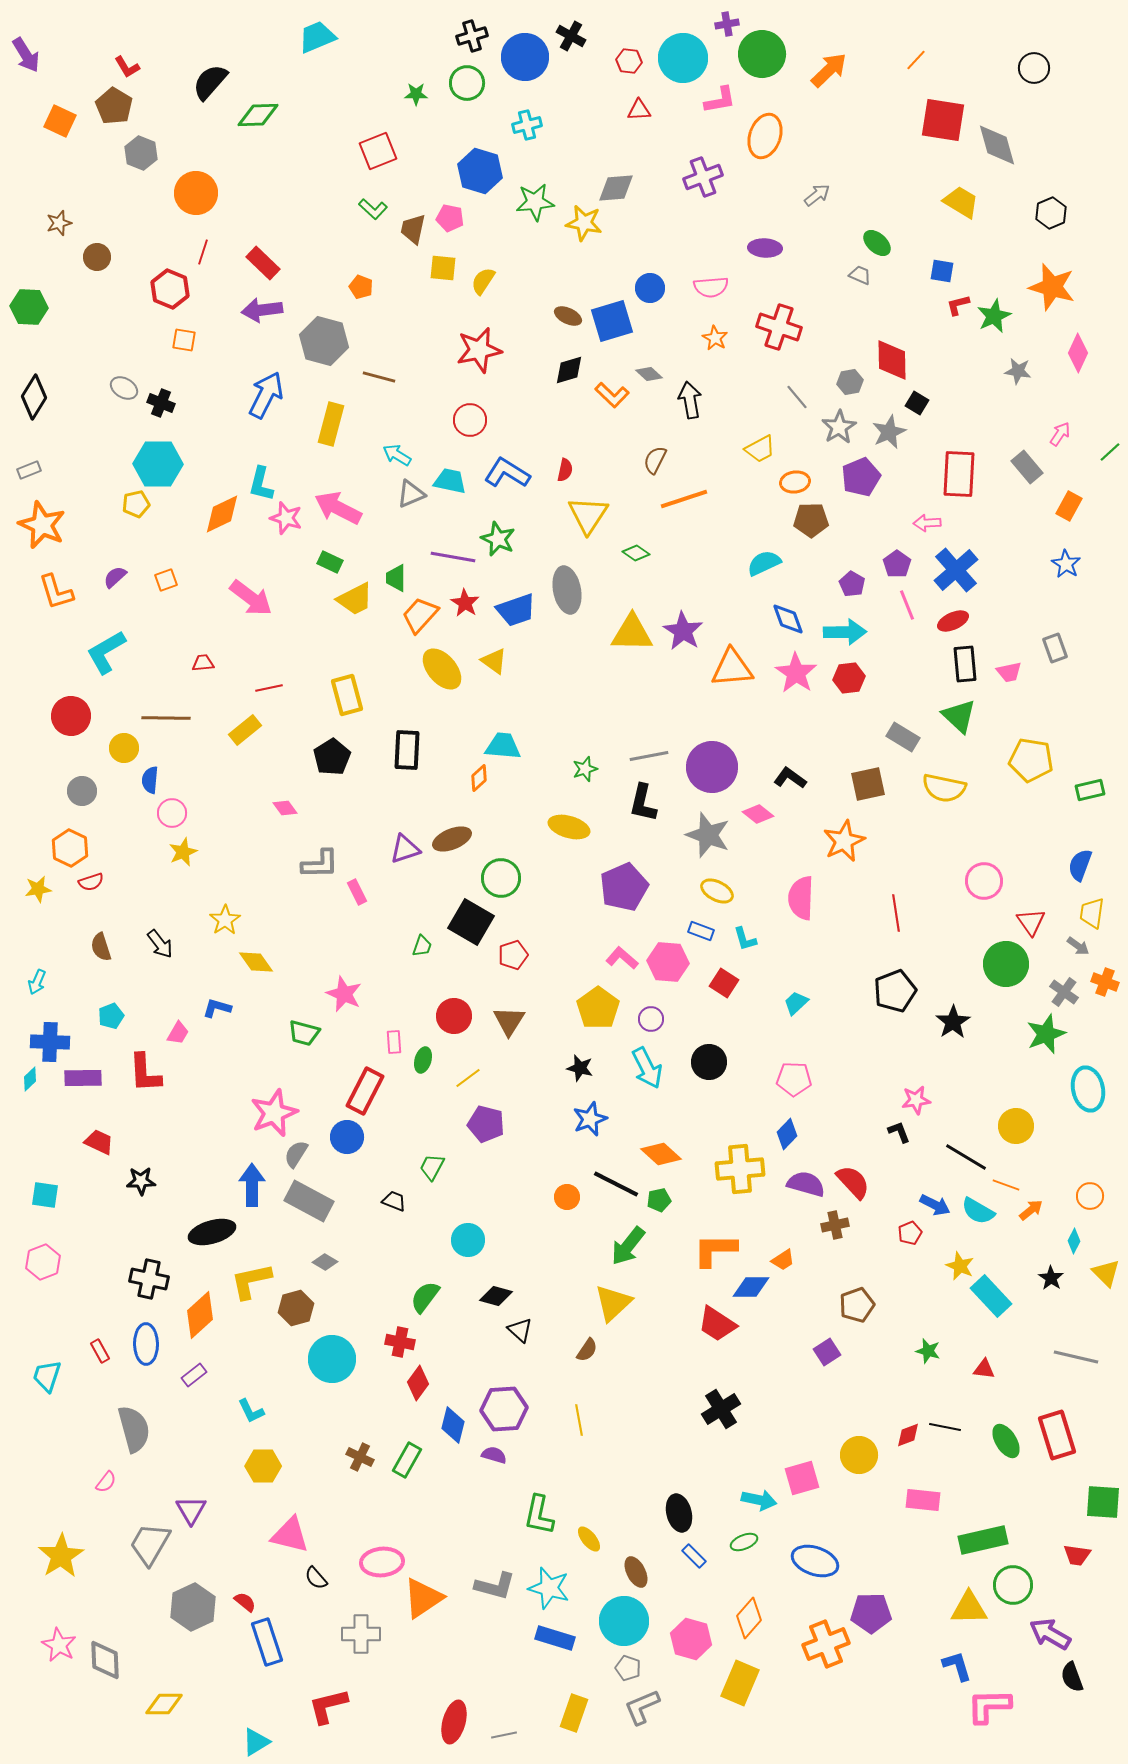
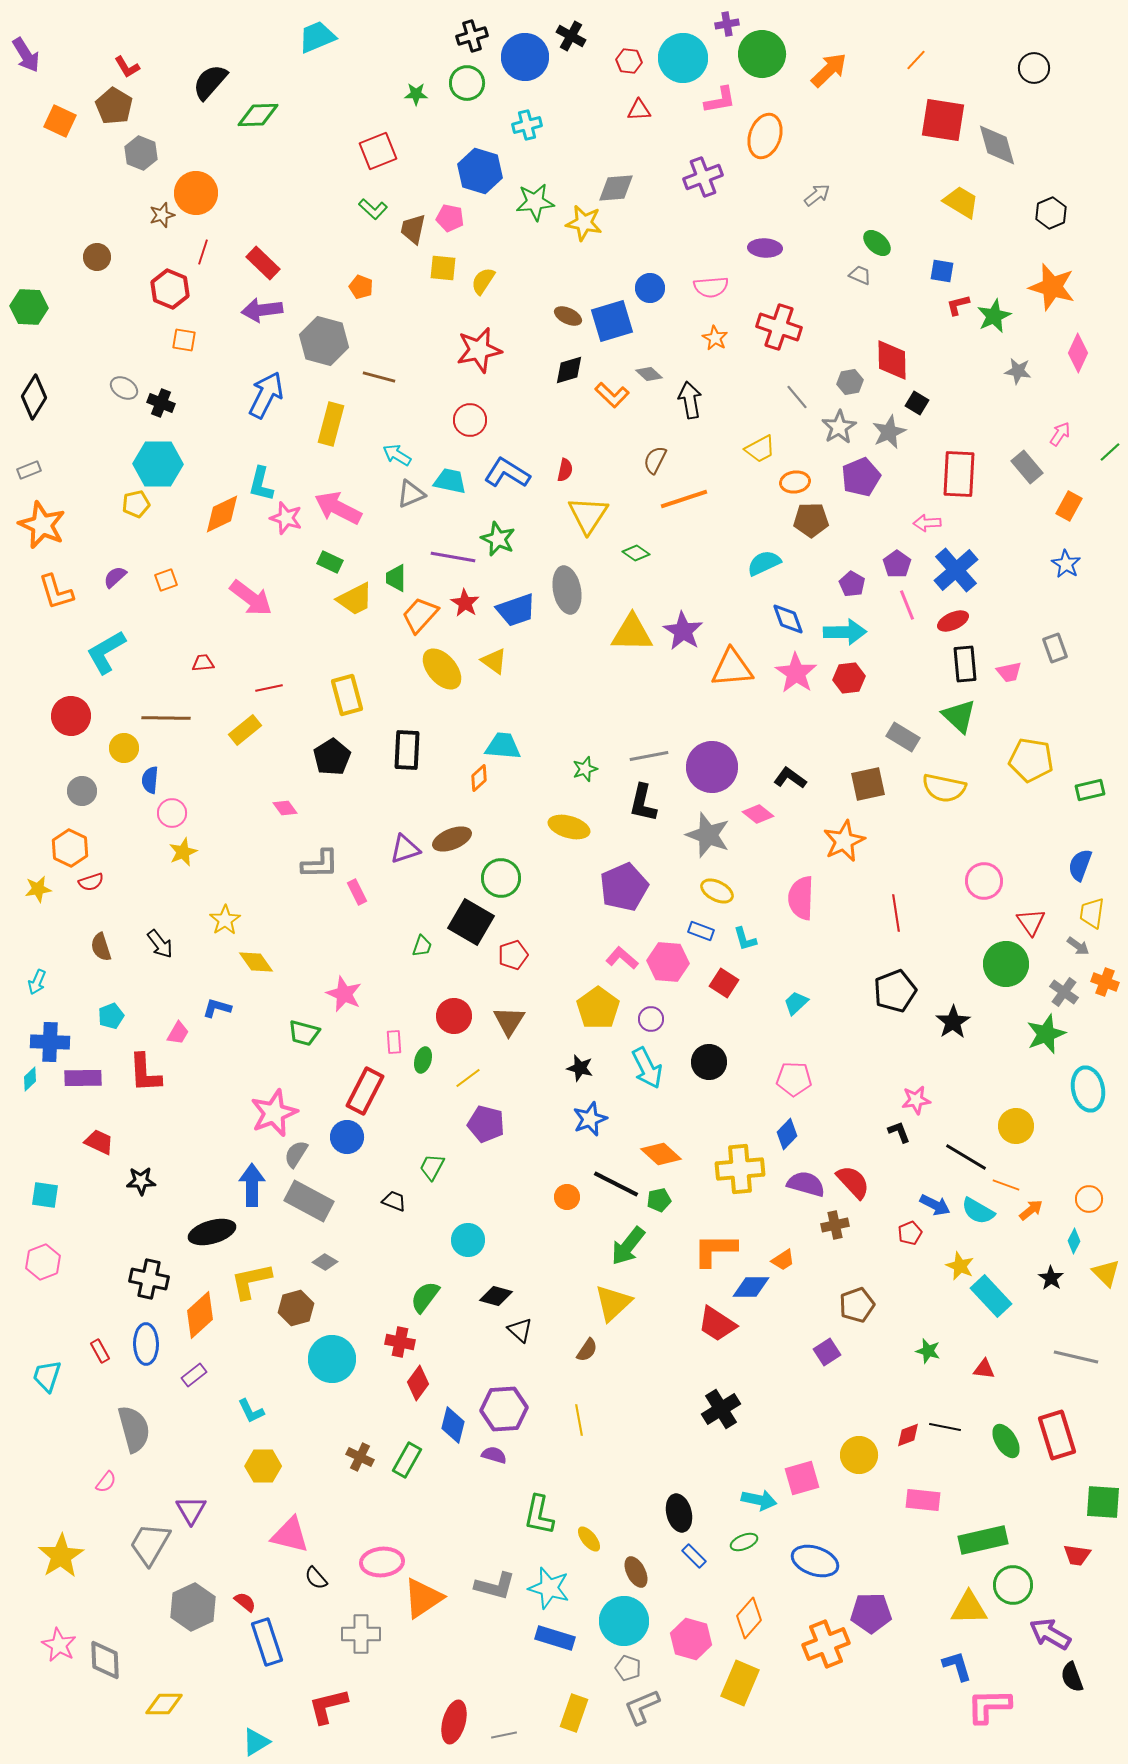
brown star at (59, 223): moved 103 px right, 8 px up
orange circle at (1090, 1196): moved 1 px left, 3 px down
